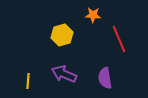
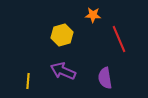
purple arrow: moved 1 px left, 3 px up
